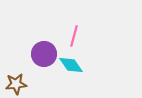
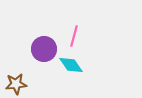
purple circle: moved 5 px up
